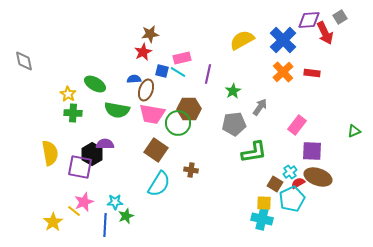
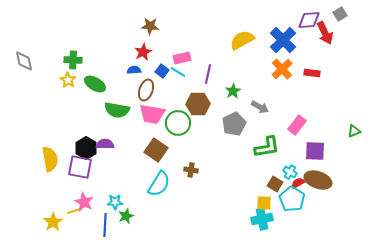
gray square at (340, 17): moved 3 px up
brown star at (150, 34): moved 8 px up; rotated 12 degrees clockwise
blue square at (162, 71): rotated 24 degrees clockwise
orange cross at (283, 72): moved 1 px left, 3 px up
blue semicircle at (134, 79): moved 9 px up
yellow star at (68, 94): moved 14 px up
gray arrow at (260, 107): rotated 84 degrees clockwise
brown hexagon at (189, 109): moved 9 px right, 5 px up
green cross at (73, 113): moved 53 px up
gray pentagon at (234, 124): rotated 20 degrees counterclockwise
purple square at (312, 151): moved 3 px right
green L-shape at (254, 152): moved 13 px right, 5 px up
yellow semicircle at (50, 153): moved 6 px down
black hexagon at (92, 154): moved 6 px left, 6 px up
cyan cross at (290, 172): rotated 24 degrees counterclockwise
brown ellipse at (318, 177): moved 3 px down
cyan pentagon at (292, 199): rotated 15 degrees counterclockwise
pink star at (84, 202): rotated 24 degrees counterclockwise
yellow line at (74, 211): rotated 56 degrees counterclockwise
cyan cross at (262, 219): rotated 25 degrees counterclockwise
